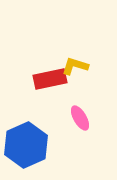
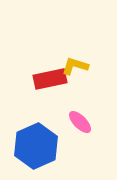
pink ellipse: moved 4 px down; rotated 15 degrees counterclockwise
blue hexagon: moved 10 px right, 1 px down
